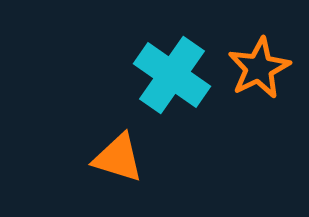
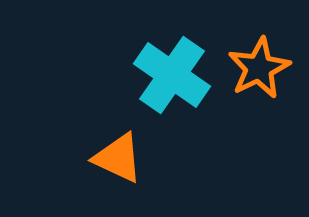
orange triangle: rotated 8 degrees clockwise
